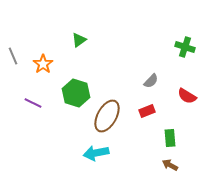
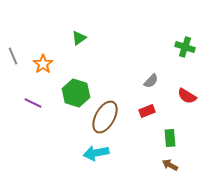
green triangle: moved 2 px up
brown ellipse: moved 2 px left, 1 px down
